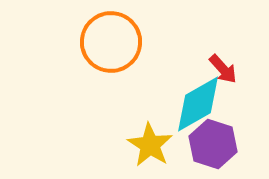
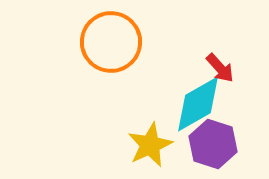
red arrow: moved 3 px left, 1 px up
yellow star: rotated 15 degrees clockwise
